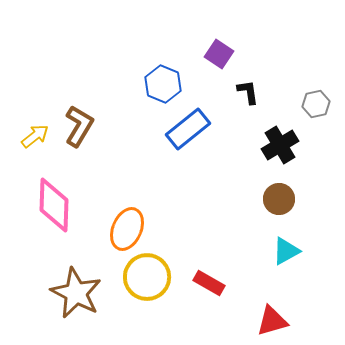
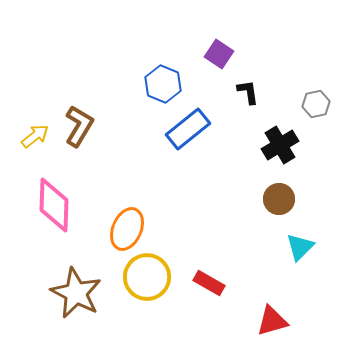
cyan triangle: moved 14 px right, 4 px up; rotated 16 degrees counterclockwise
